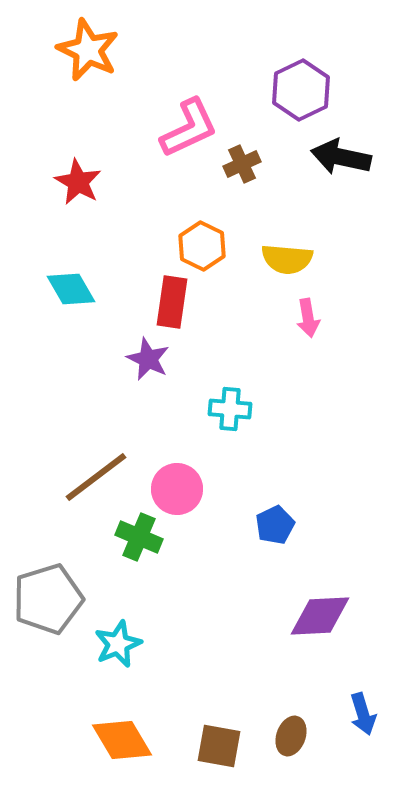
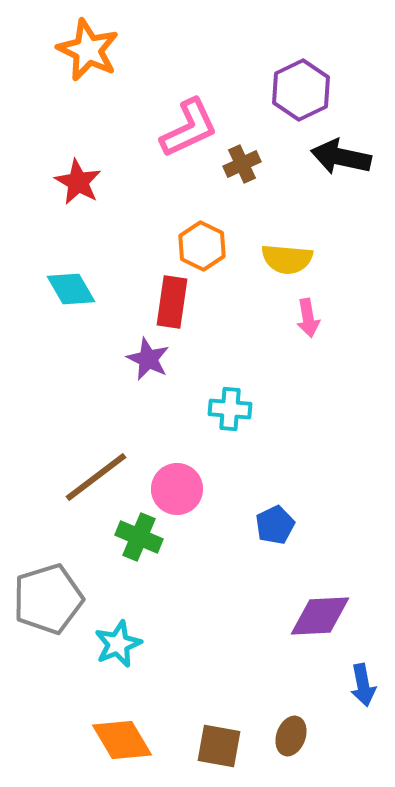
blue arrow: moved 29 px up; rotated 6 degrees clockwise
